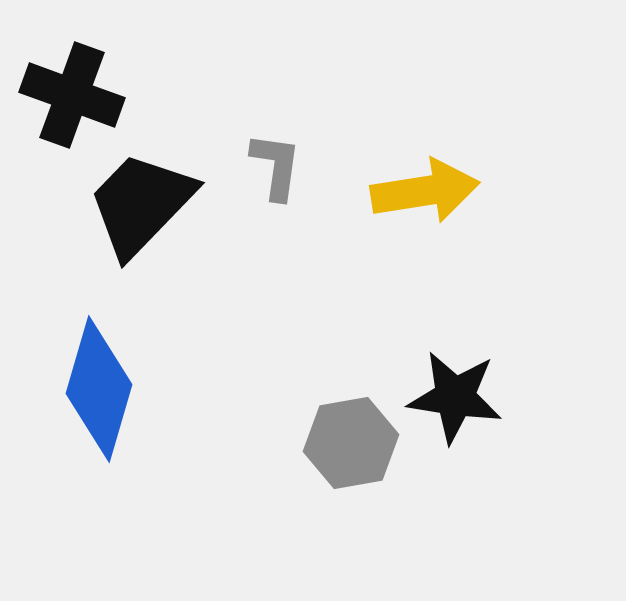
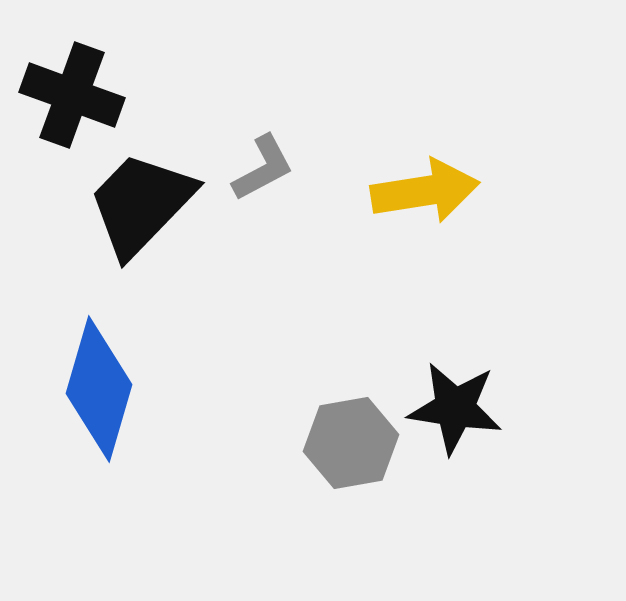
gray L-shape: moved 13 px left, 2 px down; rotated 54 degrees clockwise
black star: moved 11 px down
